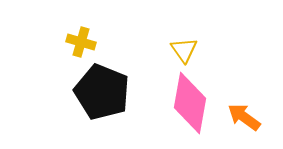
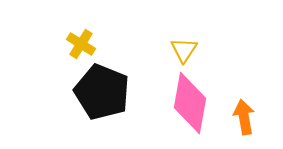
yellow cross: moved 2 px down; rotated 16 degrees clockwise
yellow triangle: rotated 8 degrees clockwise
orange arrow: rotated 44 degrees clockwise
